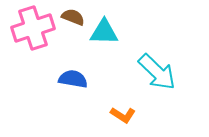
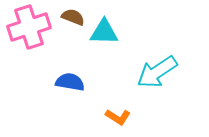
pink cross: moved 4 px left, 1 px up
cyan arrow: rotated 102 degrees clockwise
blue semicircle: moved 3 px left, 3 px down
orange L-shape: moved 5 px left, 2 px down
